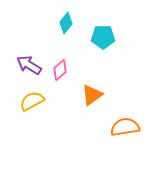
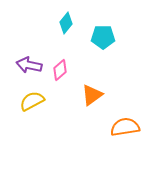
purple arrow: rotated 20 degrees counterclockwise
